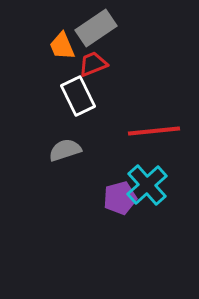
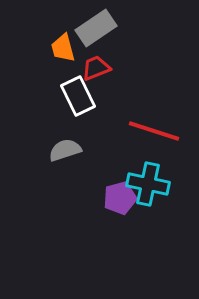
orange trapezoid: moved 1 px right, 2 px down; rotated 8 degrees clockwise
red trapezoid: moved 3 px right, 4 px down
red line: rotated 24 degrees clockwise
cyan cross: moved 1 px right, 1 px up; rotated 36 degrees counterclockwise
